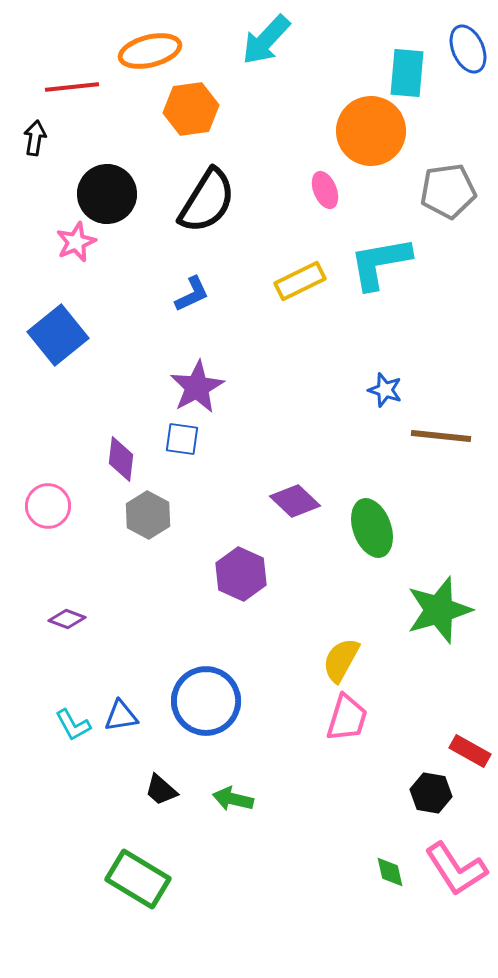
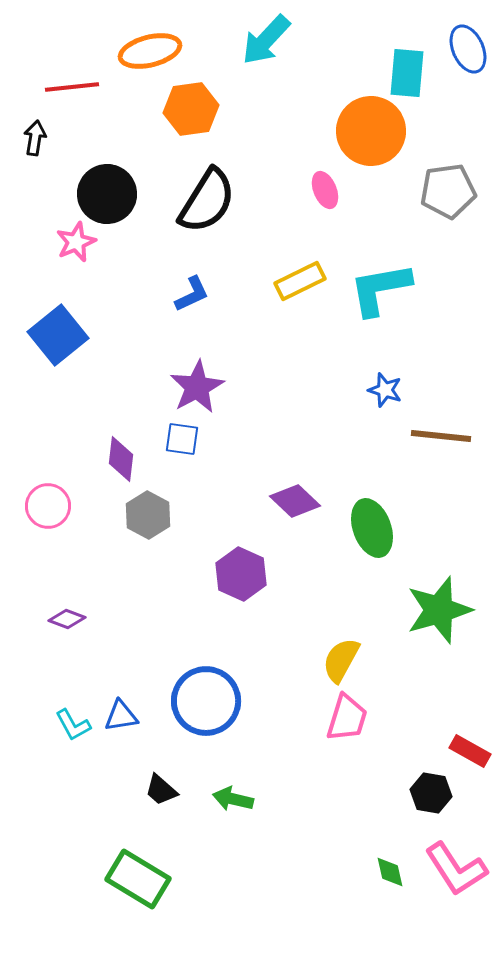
cyan L-shape at (380, 263): moved 26 px down
